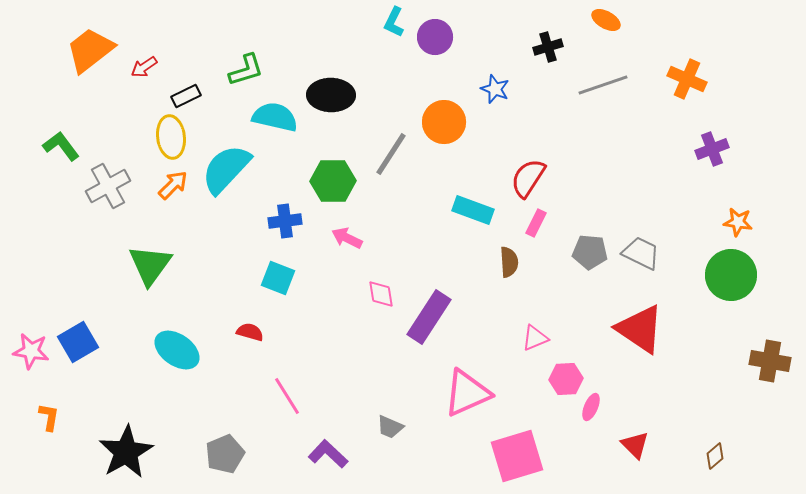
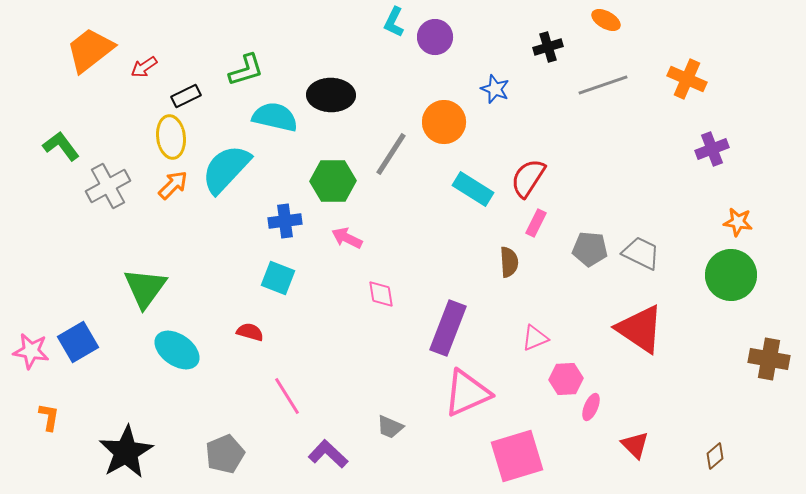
cyan rectangle at (473, 210): moved 21 px up; rotated 12 degrees clockwise
gray pentagon at (590, 252): moved 3 px up
green triangle at (150, 265): moved 5 px left, 23 px down
purple rectangle at (429, 317): moved 19 px right, 11 px down; rotated 12 degrees counterclockwise
brown cross at (770, 361): moved 1 px left, 2 px up
